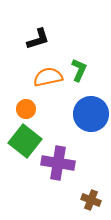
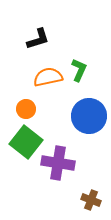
blue circle: moved 2 px left, 2 px down
green square: moved 1 px right, 1 px down
